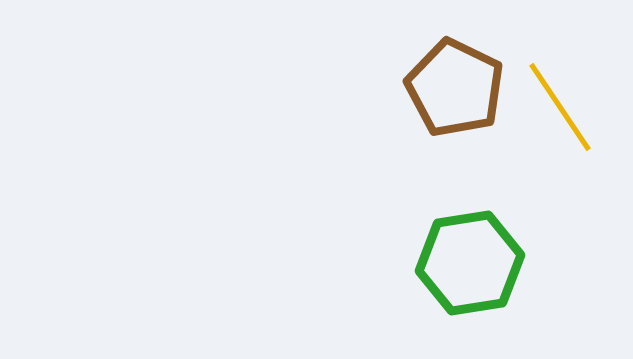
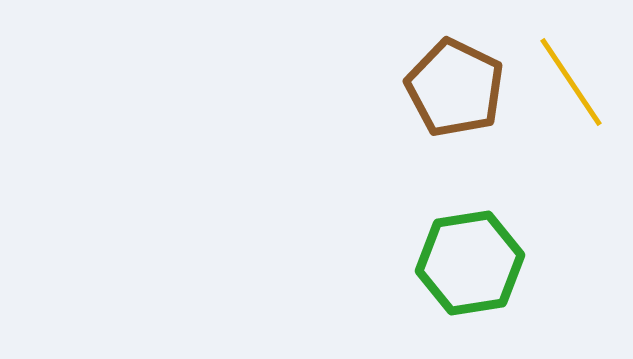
yellow line: moved 11 px right, 25 px up
